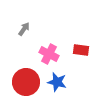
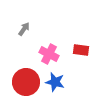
blue star: moved 2 px left
